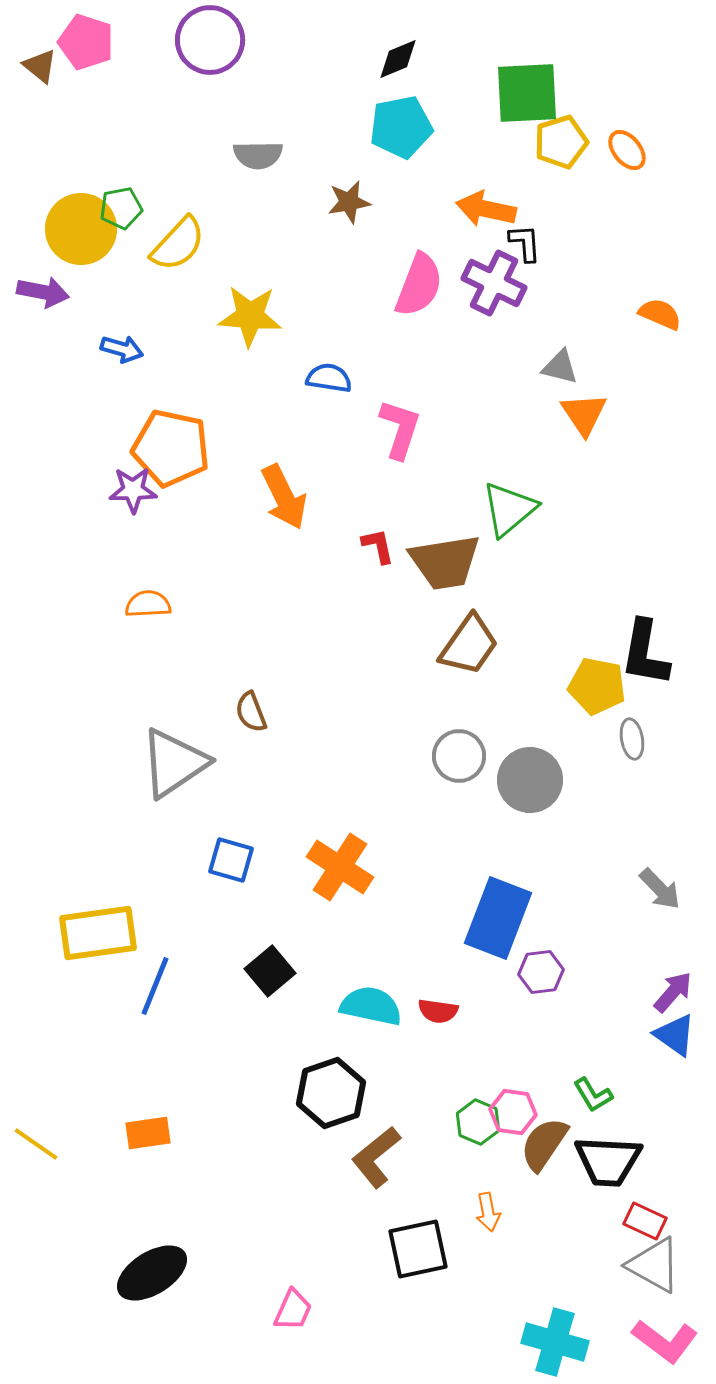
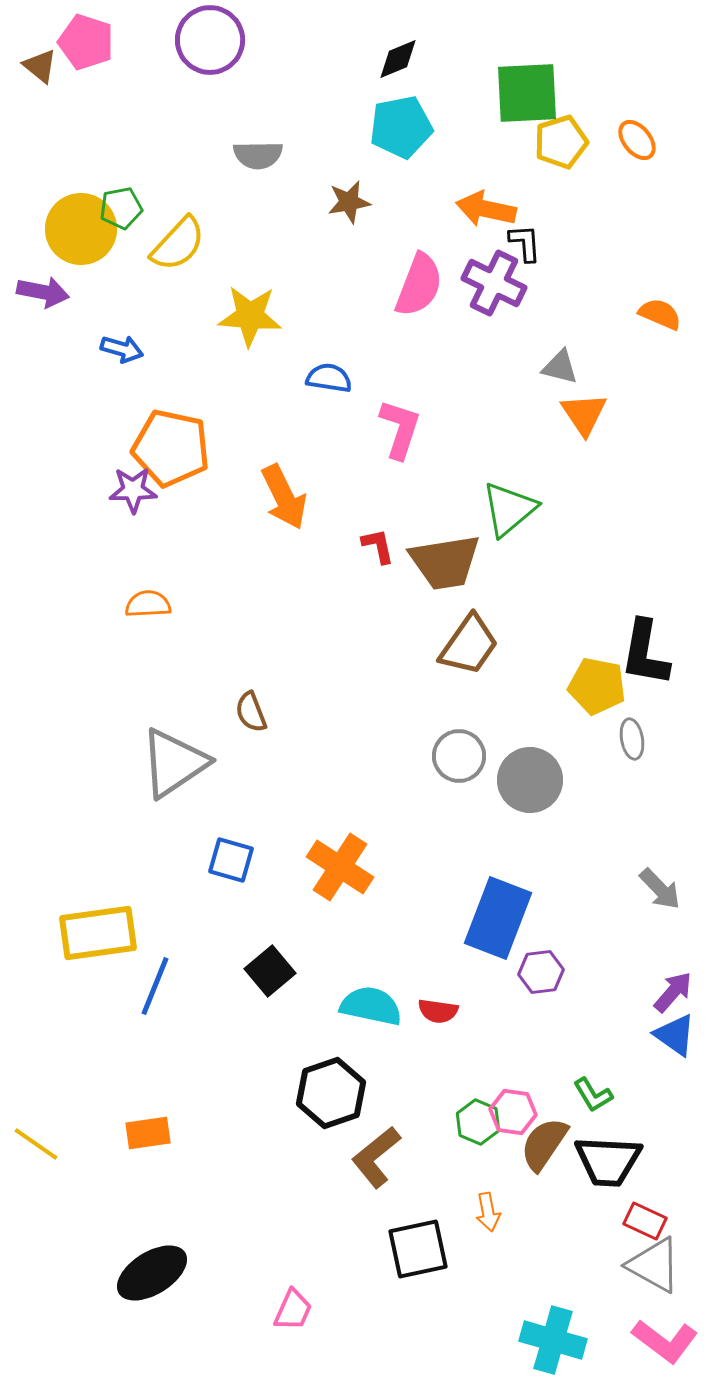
orange ellipse at (627, 150): moved 10 px right, 10 px up
cyan cross at (555, 1342): moved 2 px left, 2 px up
